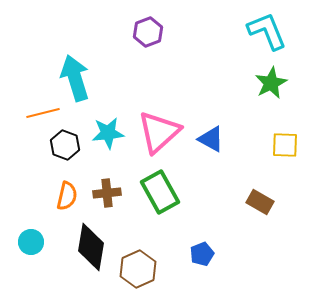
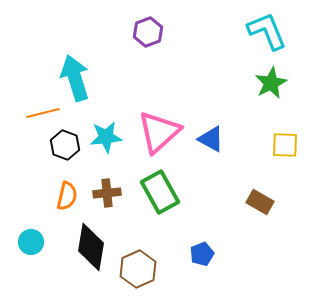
cyan star: moved 2 px left, 4 px down
